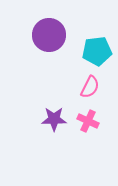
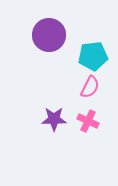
cyan pentagon: moved 4 px left, 5 px down
